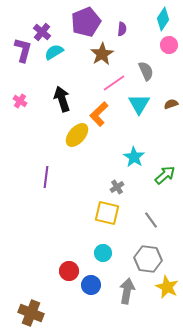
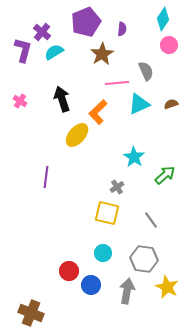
pink line: moved 3 px right; rotated 30 degrees clockwise
cyan triangle: rotated 35 degrees clockwise
orange L-shape: moved 1 px left, 2 px up
gray hexagon: moved 4 px left
